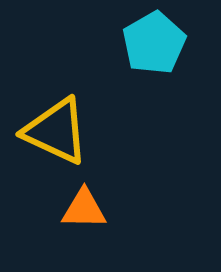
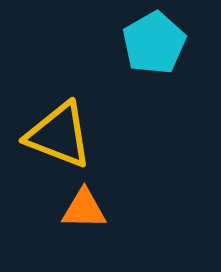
yellow triangle: moved 3 px right, 4 px down; rotated 4 degrees counterclockwise
